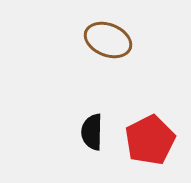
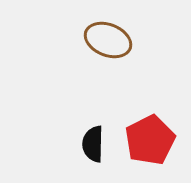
black semicircle: moved 1 px right, 12 px down
